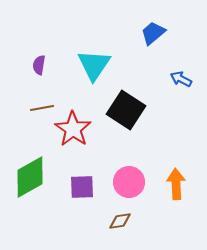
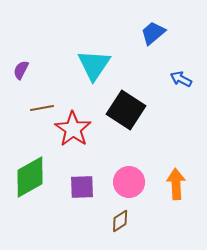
purple semicircle: moved 18 px left, 5 px down; rotated 18 degrees clockwise
brown diamond: rotated 25 degrees counterclockwise
